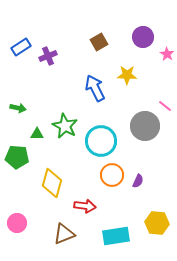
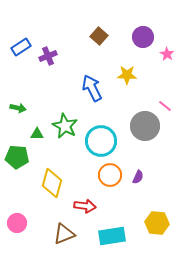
brown square: moved 6 px up; rotated 18 degrees counterclockwise
blue arrow: moved 3 px left
orange circle: moved 2 px left
purple semicircle: moved 4 px up
cyan rectangle: moved 4 px left
